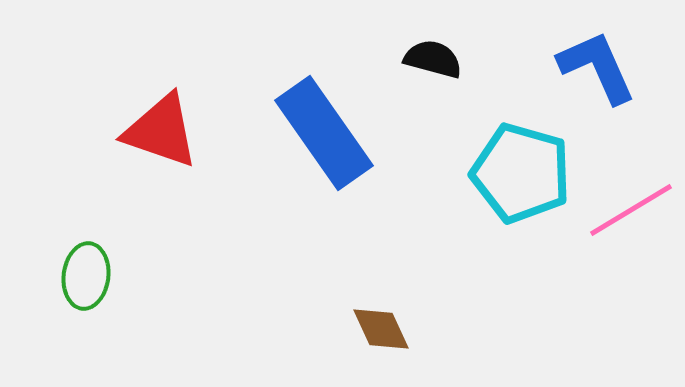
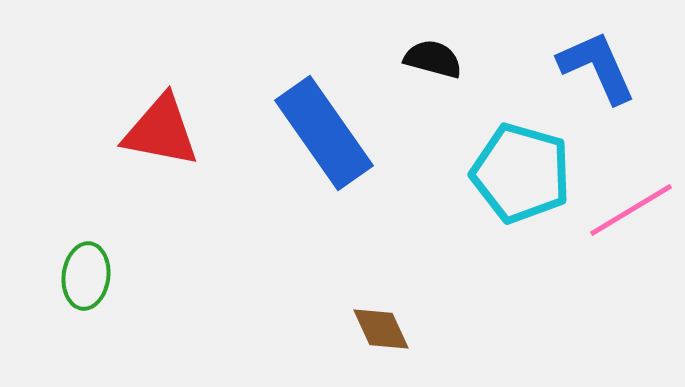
red triangle: rotated 8 degrees counterclockwise
